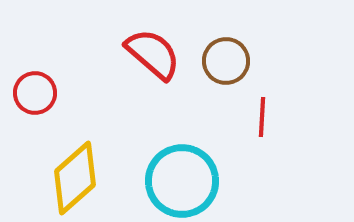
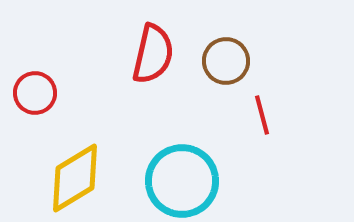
red semicircle: rotated 62 degrees clockwise
red line: moved 2 px up; rotated 18 degrees counterclockwise
yellow diamond: rotated 10 degrees clockwise
